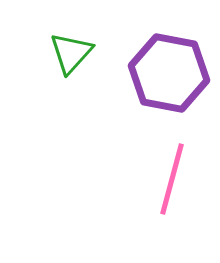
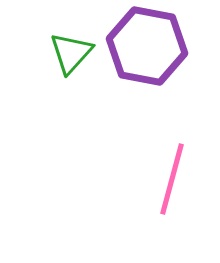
purple hexagon: moved 22 px left, 27 px up
